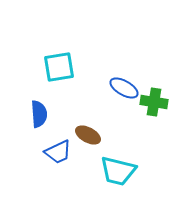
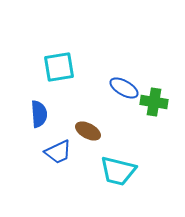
brown ellipse: moved 4 px up
